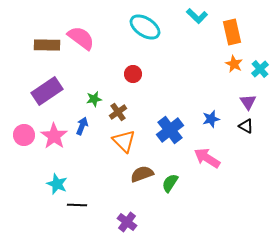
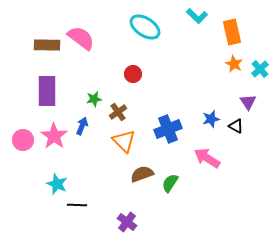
purple rectangle: rotated 56 degrees counterclockwise
black triangle: moved 10 px left
blue cross: moved 2 px left, 1 px up; rotated 16 degrees clockwise
pink circle: moved 1 px left, 5 px down
